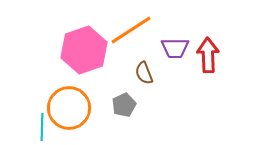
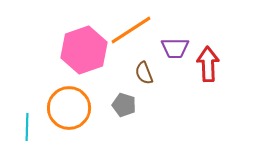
red arrow: moved 9 px down
gray pentagon: rotated 30 degrees counterclockwise
cyan line: moved 15 px left
